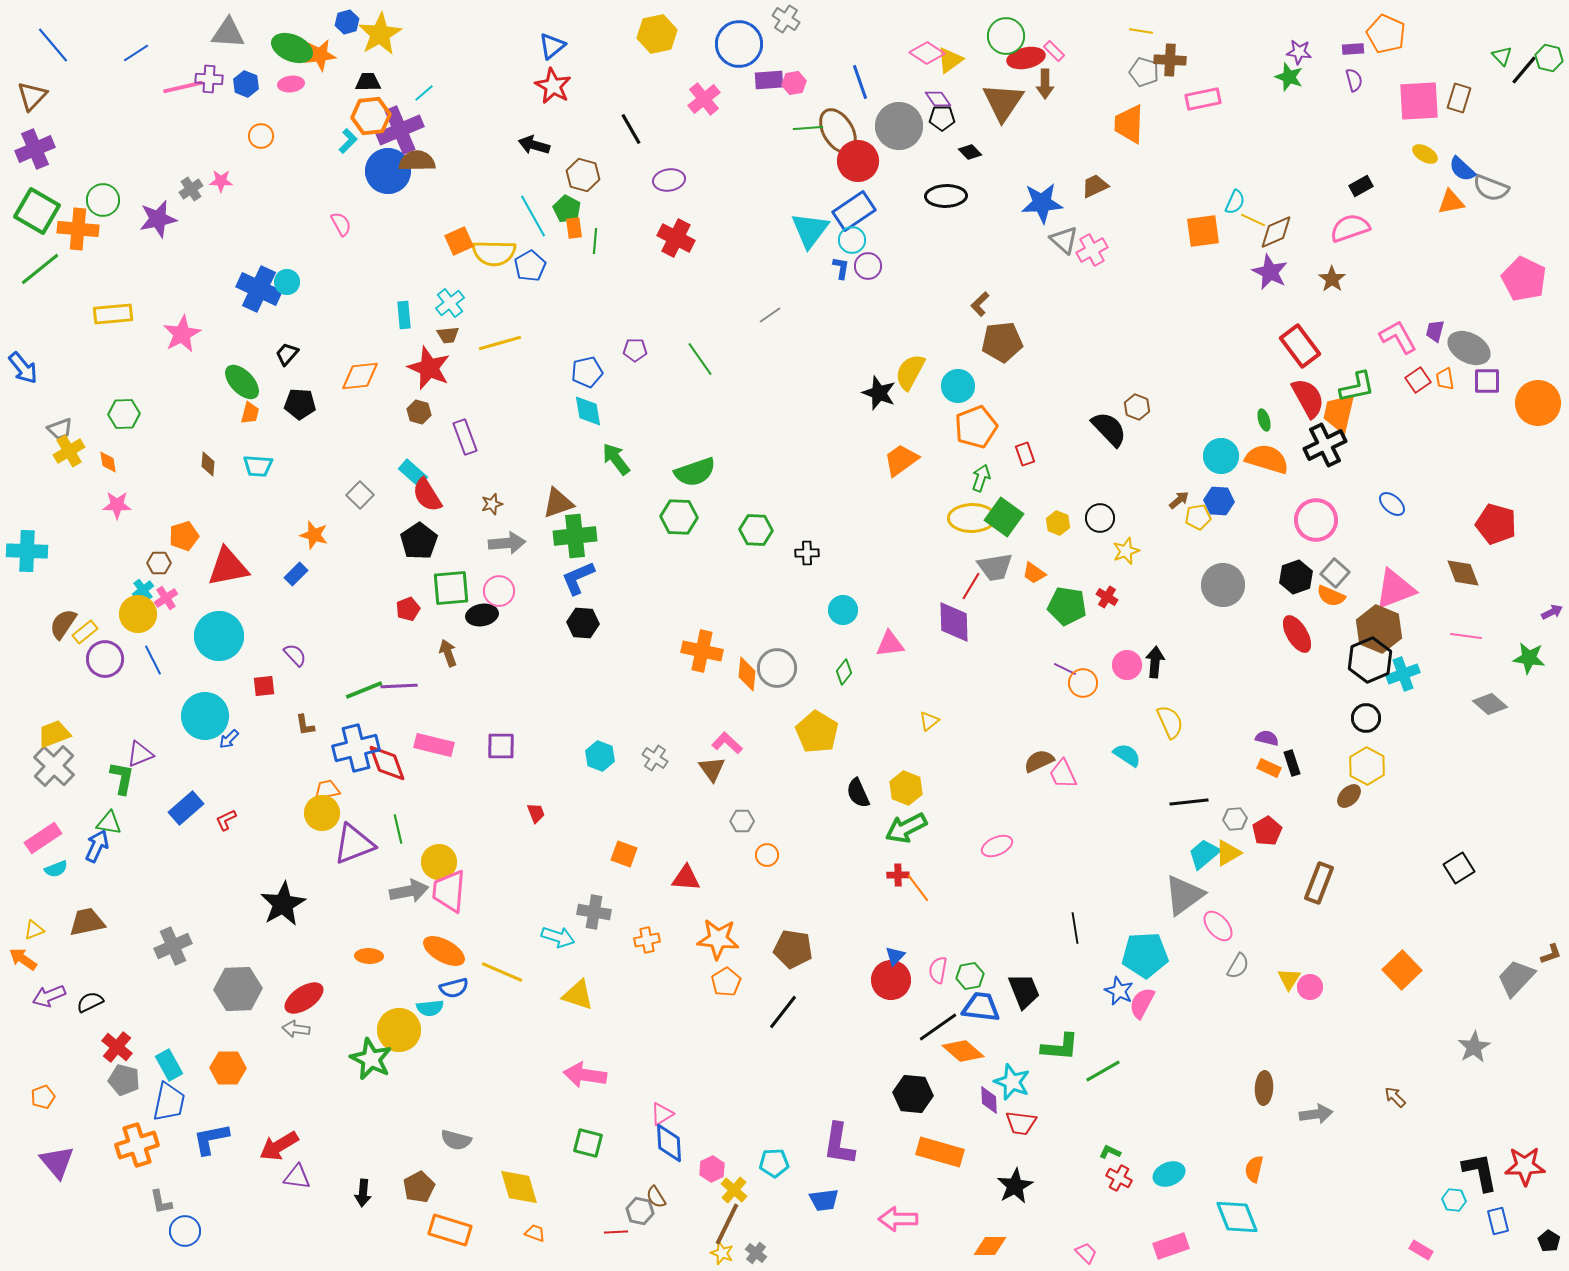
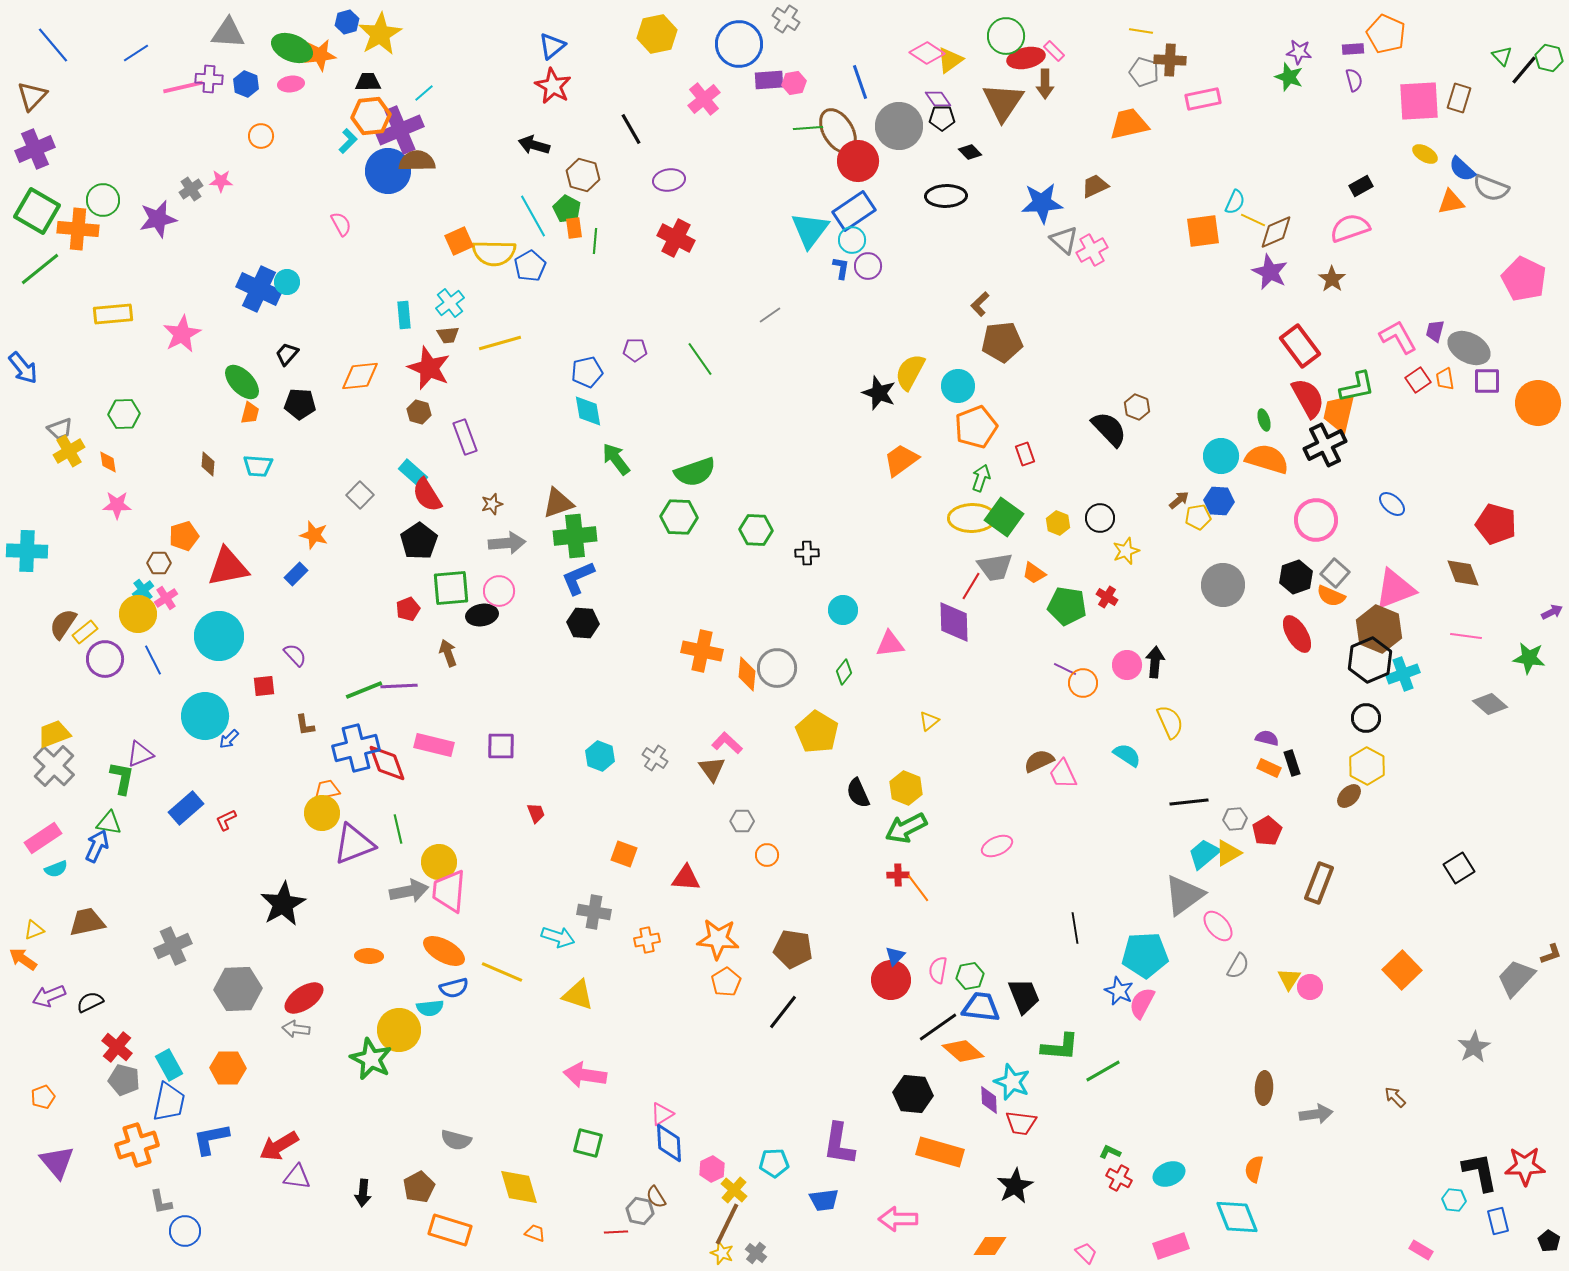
orange trapezoid at (1129, 124): rotated 75 degrees clockwise
black trapezoid at (1024, 991): moved 5 px down
